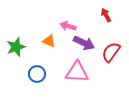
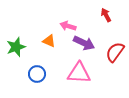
red semicircle: moved 4 px right
pink triangle: moved 2 px right, 1 px down
